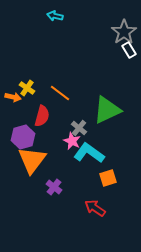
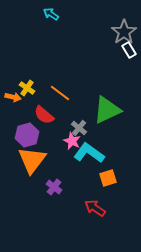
cyan arrow: moved 4 px left, 2 px up; rotated 21 degrees clockwise
red semicircle: moved 2 px right, 1 px up; rotated 115 degrees clockwise
purple hexagon: moved 4 px right, 2 px up
